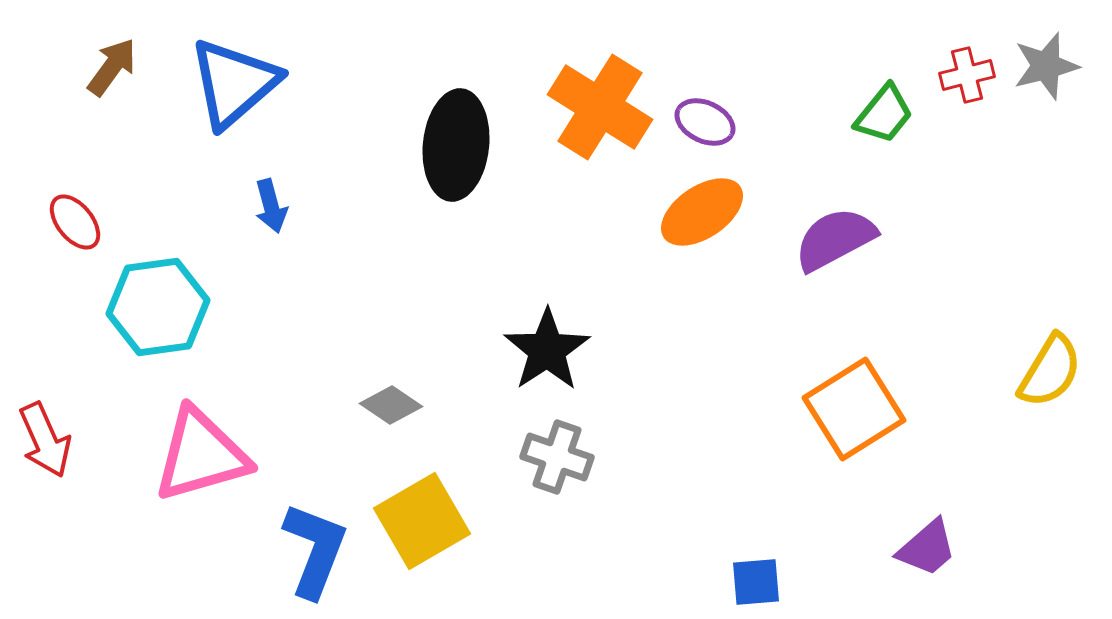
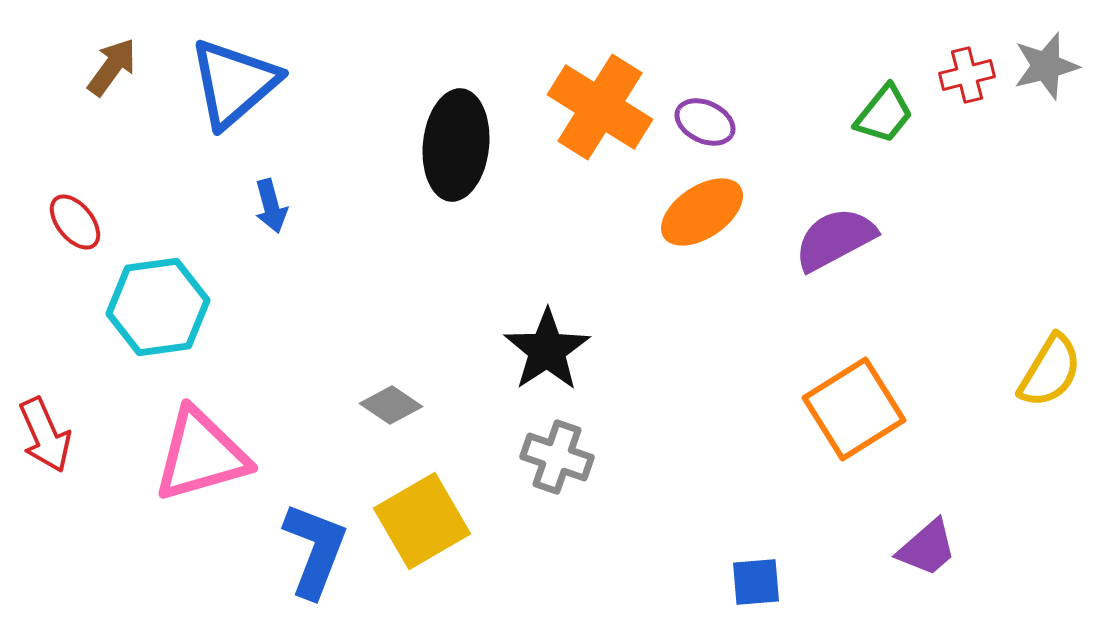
red arrow: moved 5 px up
